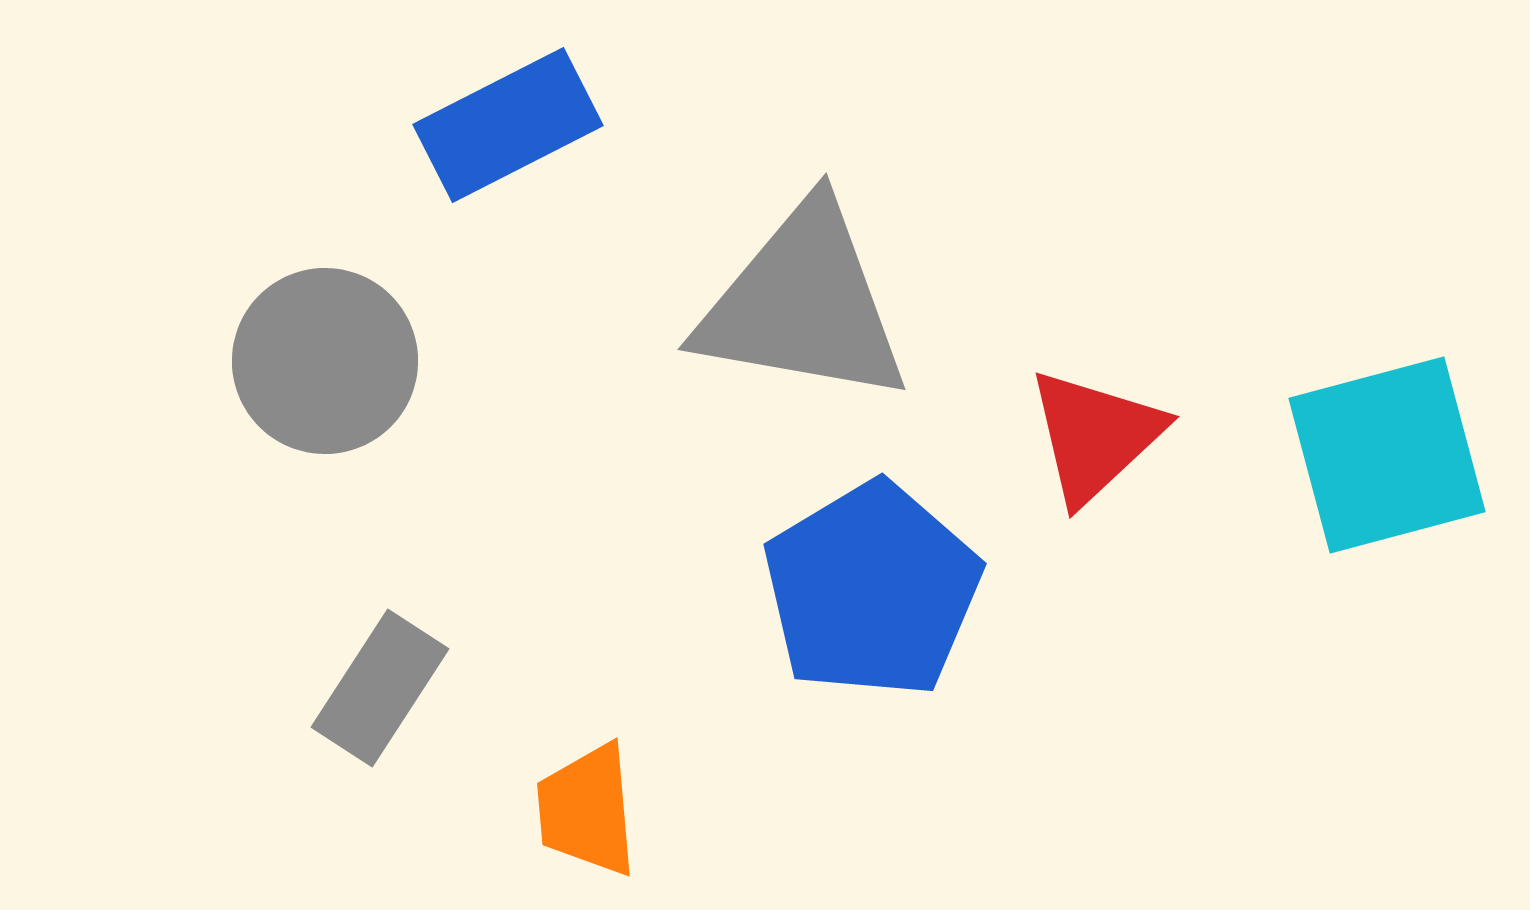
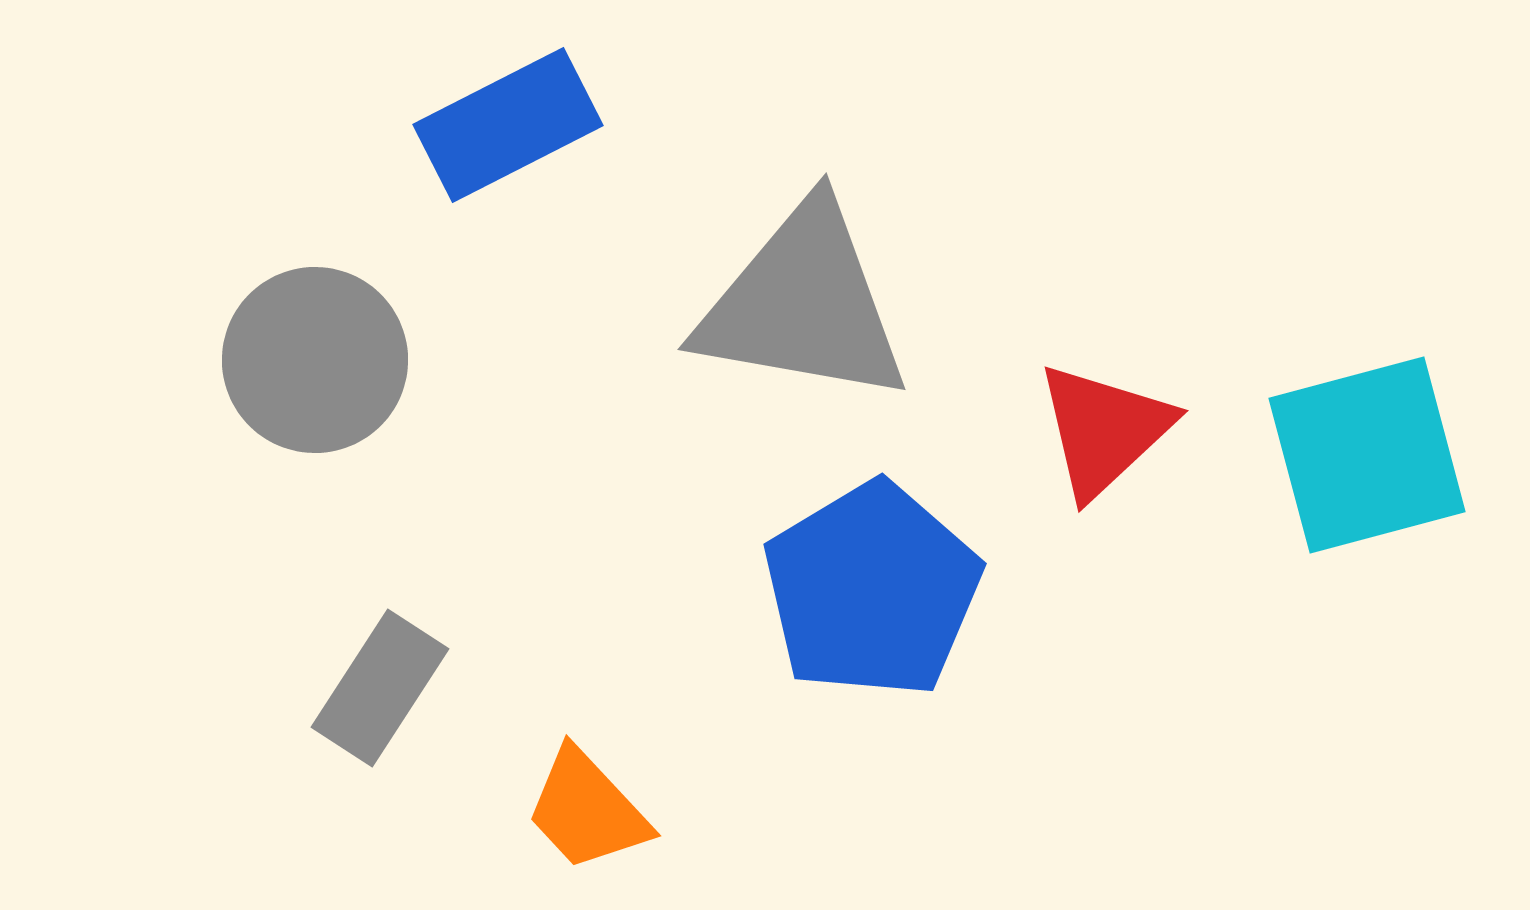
gray circle: moved 10 px left, 1 px up
red triangle: moved 9 px right, 6 px up
cyan square: moved 20 px left
orange trapezoid: rotated 38 degrees counterclockwise
